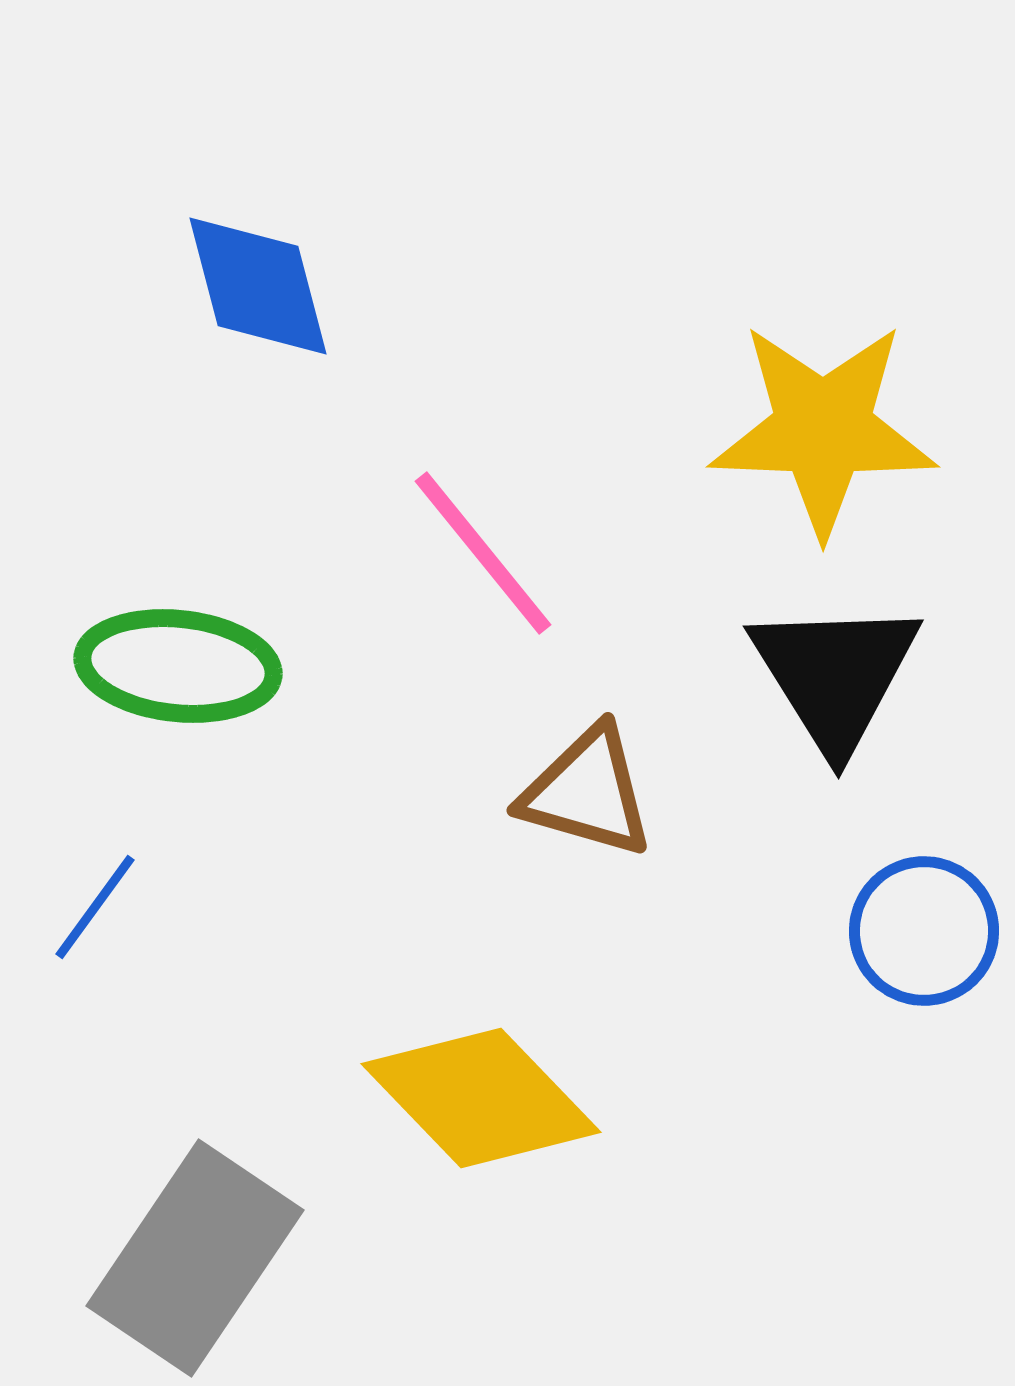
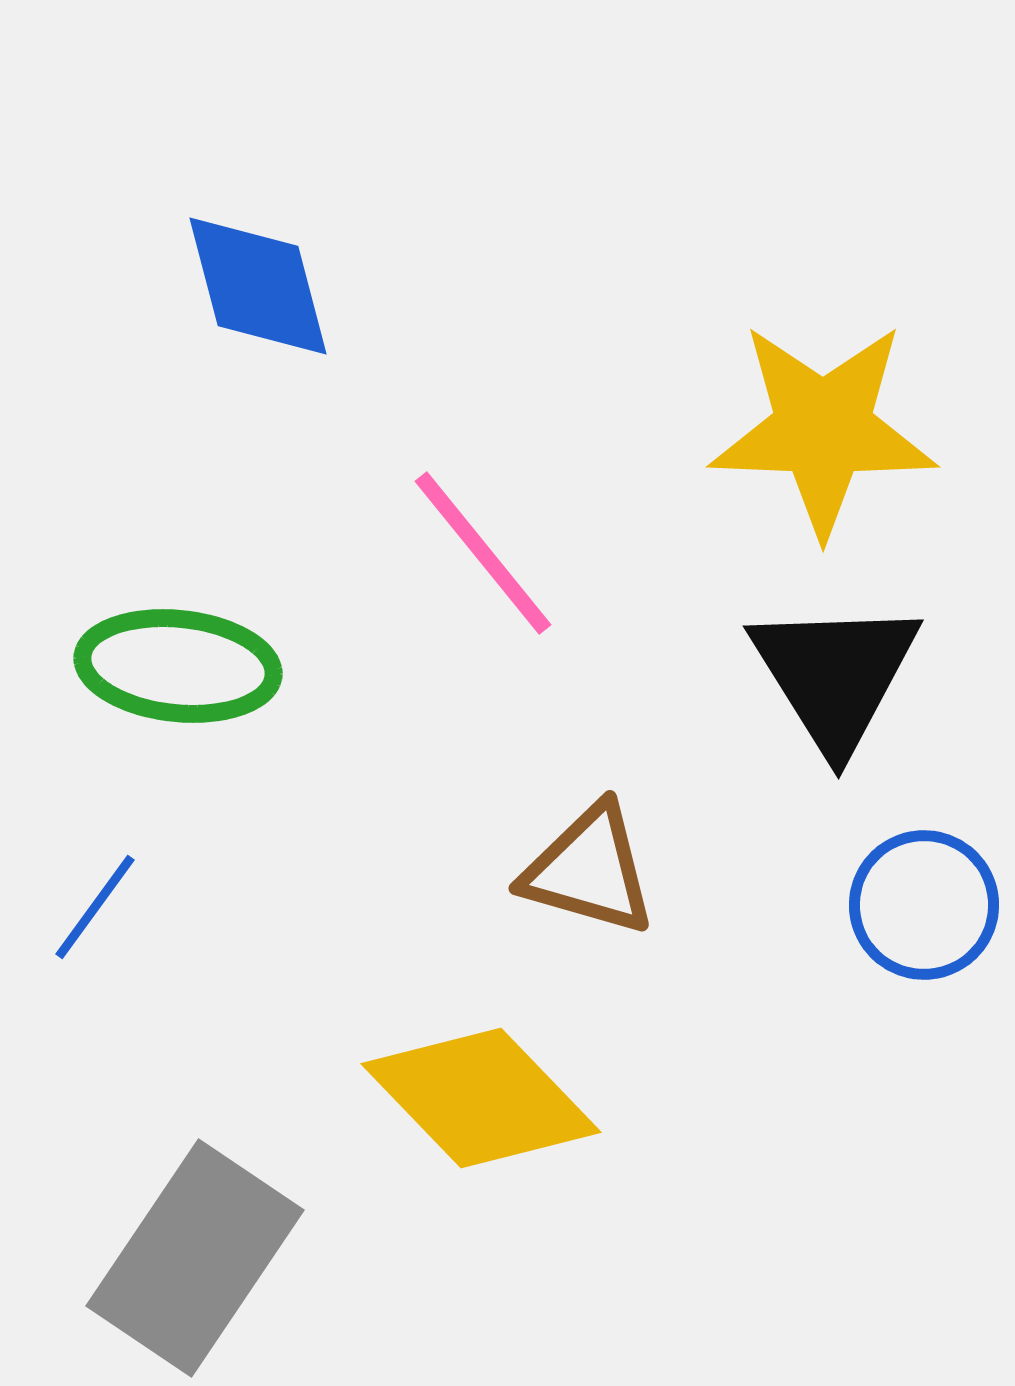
brown triangle: moved 2 px right, 78 px down
blue circle: moved 26 px up
